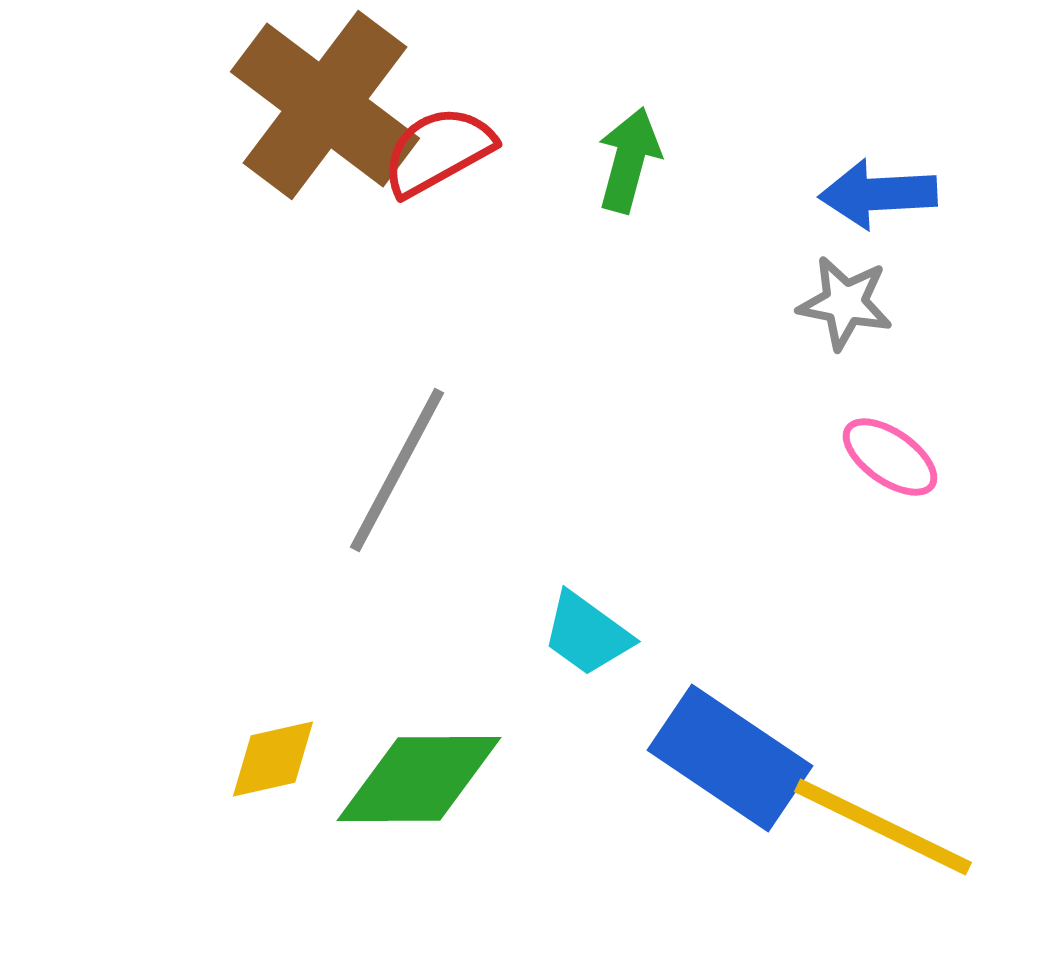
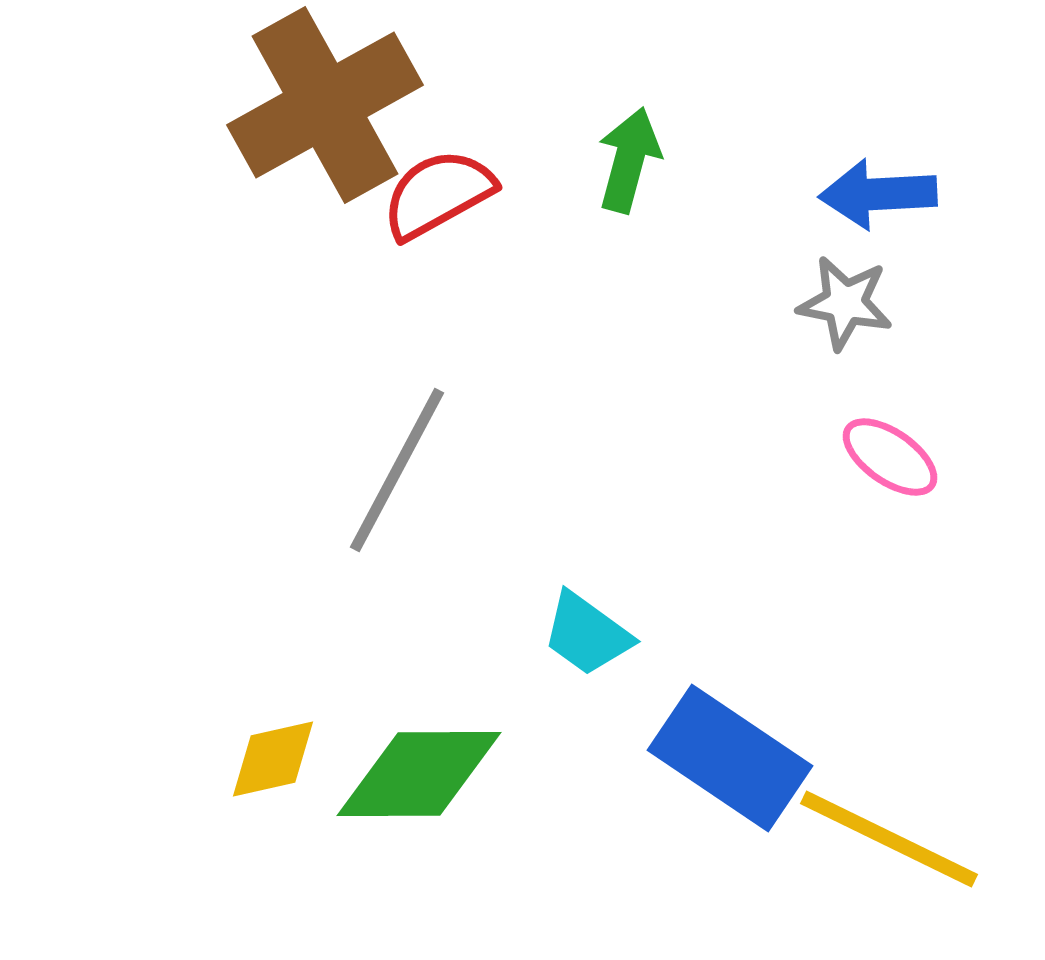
brown cross: rotated 24 degrees clockwise
red semicircle: moved 43 px down
green diamond: moved 5 px up
yellow line: moved 6 px right, 12 px down
